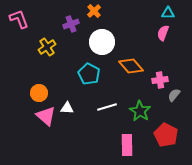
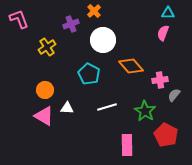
white circle: moved 1 px right, 2 px up
orange circle: moved 6 px right, 3 px up
green star: moved 5 px right
pink triangle: moved 2 px left; rotated 10 degrees counterclockwise
